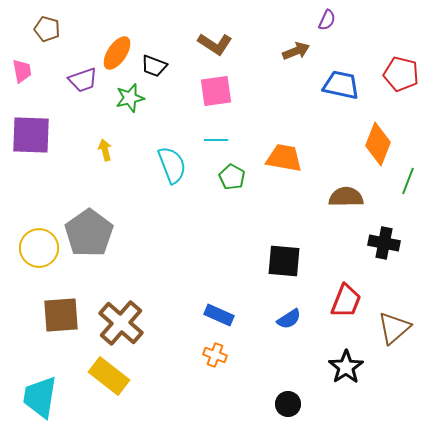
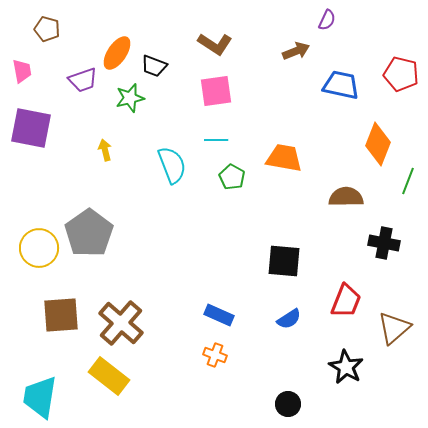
purple square: moved 7 px up; rotated 9 degrees clockwise
black star: rotated 8 degrees counterclockwise
